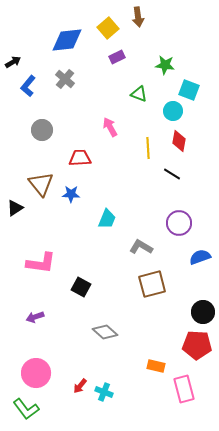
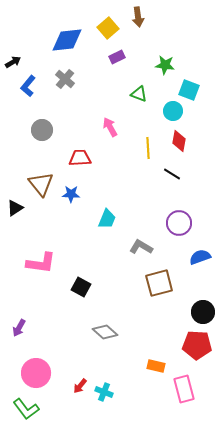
brown square: moved 7 px right, 1 px up
purple arrow: moved 16 px left, 11 px down; rotated 42 degrees counterclockwise
